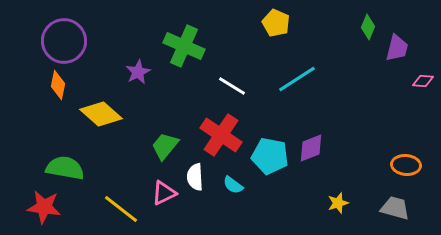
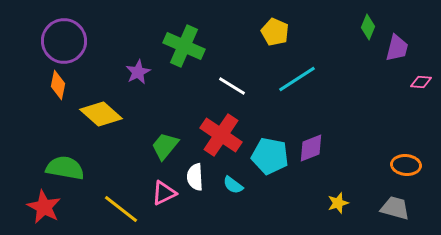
yellow pentagon: moved 1 px left, 9 px down
pink diamond: moved 2 px left, 1 px down
red star: rotated 20 degrees clockwise
